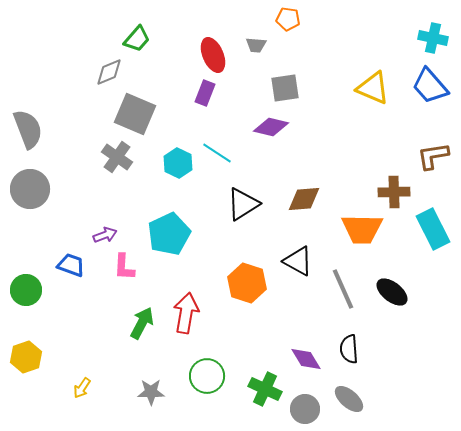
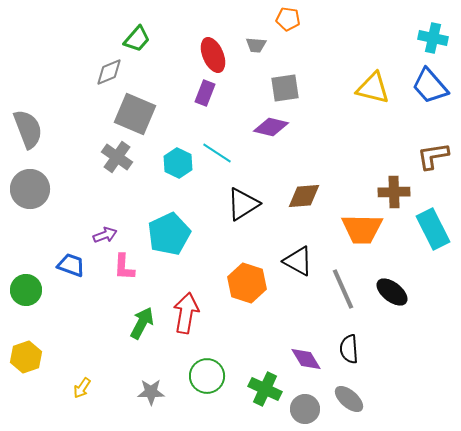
yellow triangle at (373, 88): rotated 9 degrees counterclockwise
brown diamond at (304, 199): moved 3 px up
